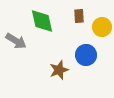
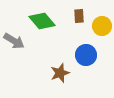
green diamond: rotated 28 degrees counterclockwise
yellow circle: moved 1 px up
gray arrow: moved 2 px left
brown star: moved 1 px right, 3 px down
